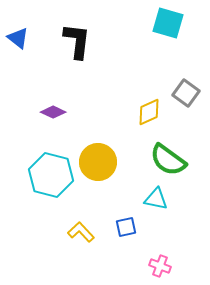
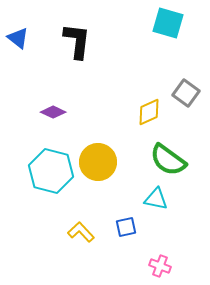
cyan hexagon: moved 4 px up
